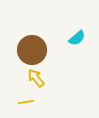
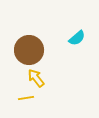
brown circle: moved 3 px left
yellow line: moved 4 px up
